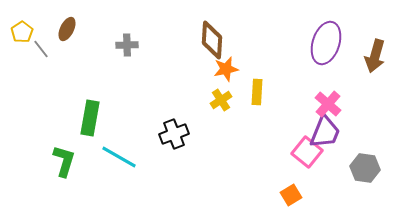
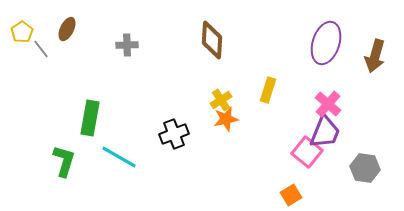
orange star: moved 50 px down
yellow rectangle: moved 11 px right, 2 px up; rotated 15 degrees clockwise
